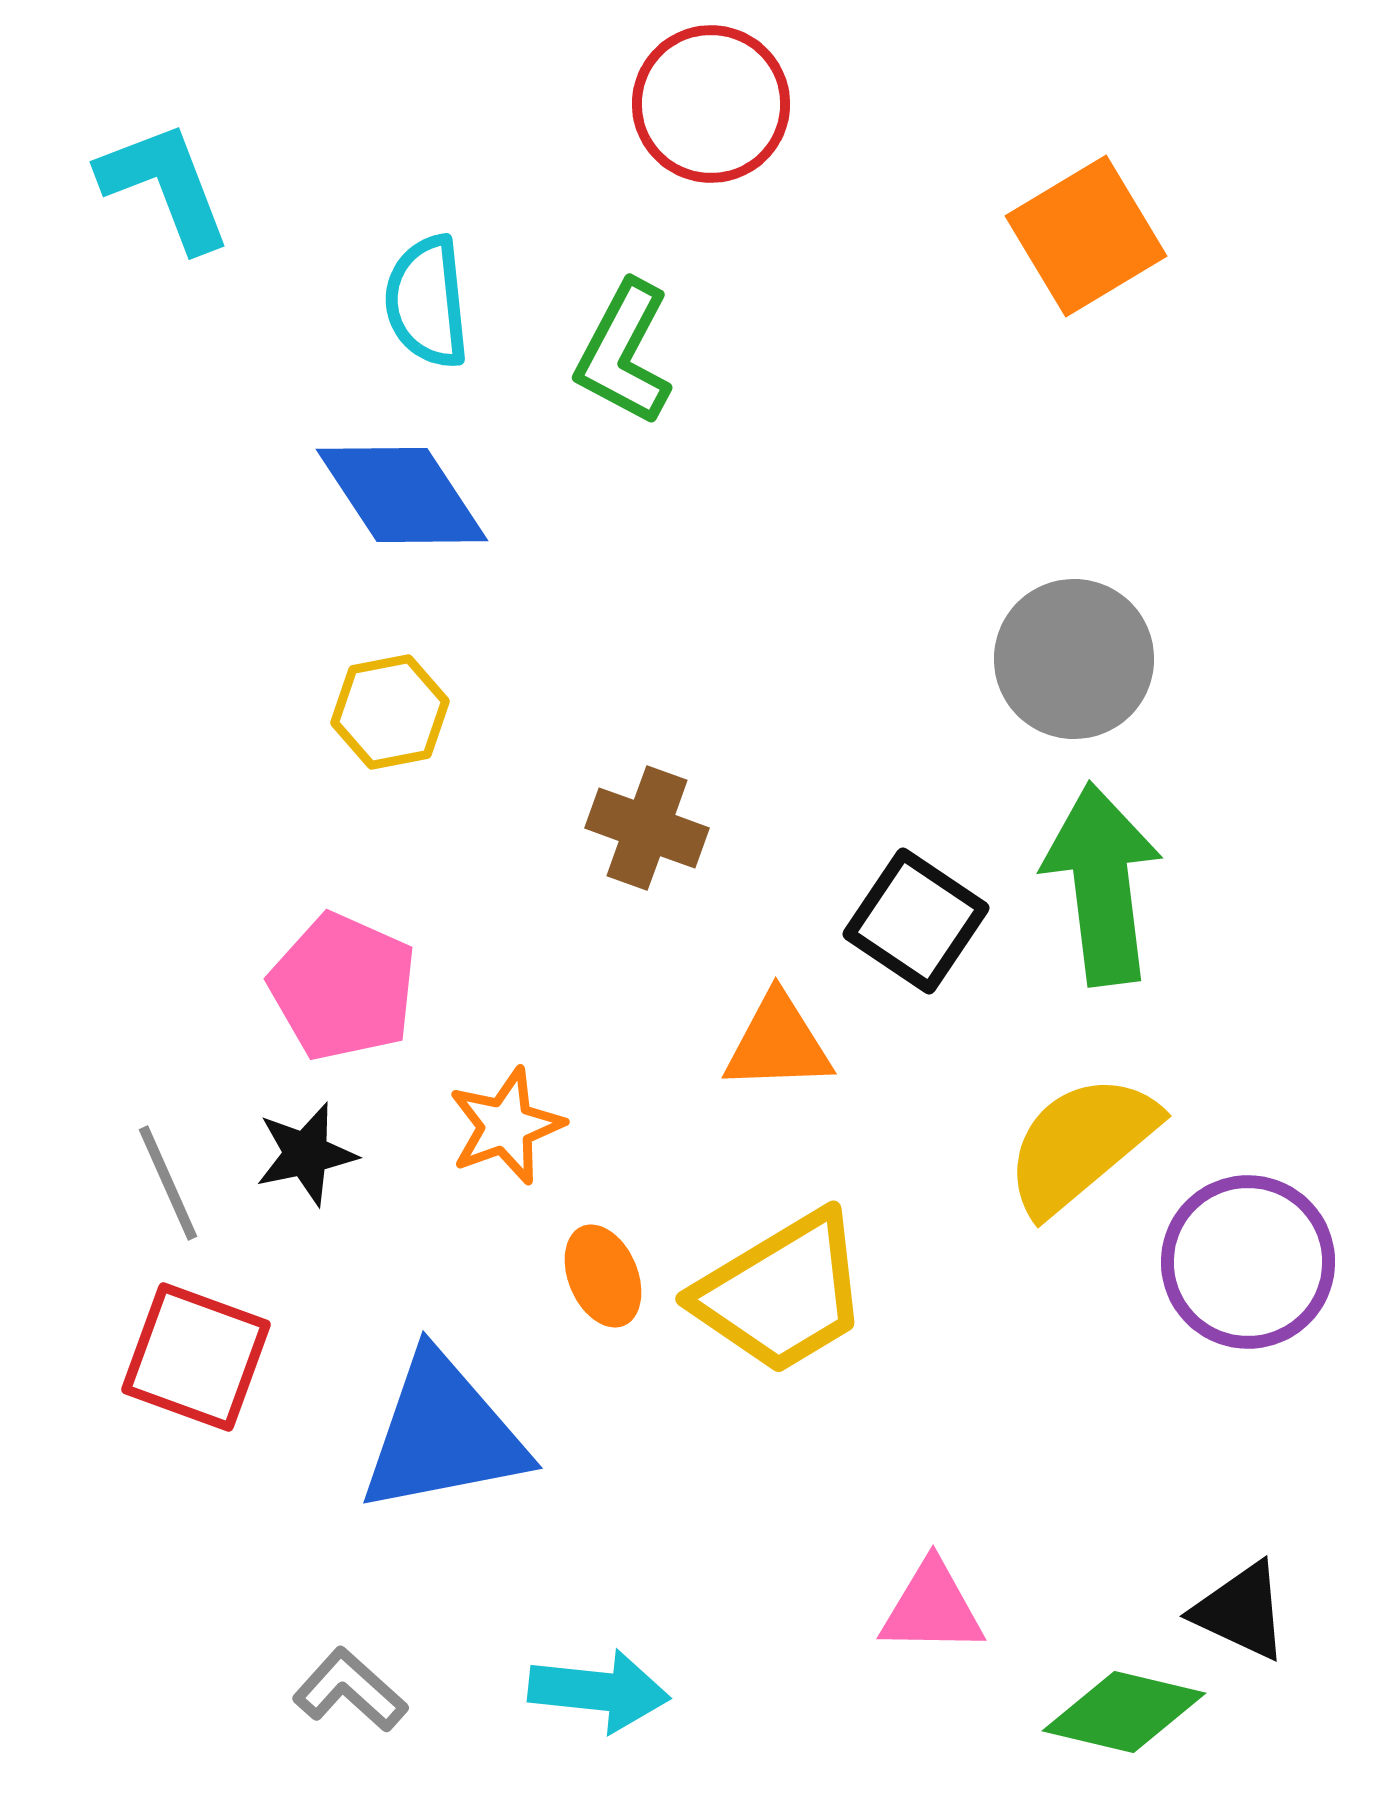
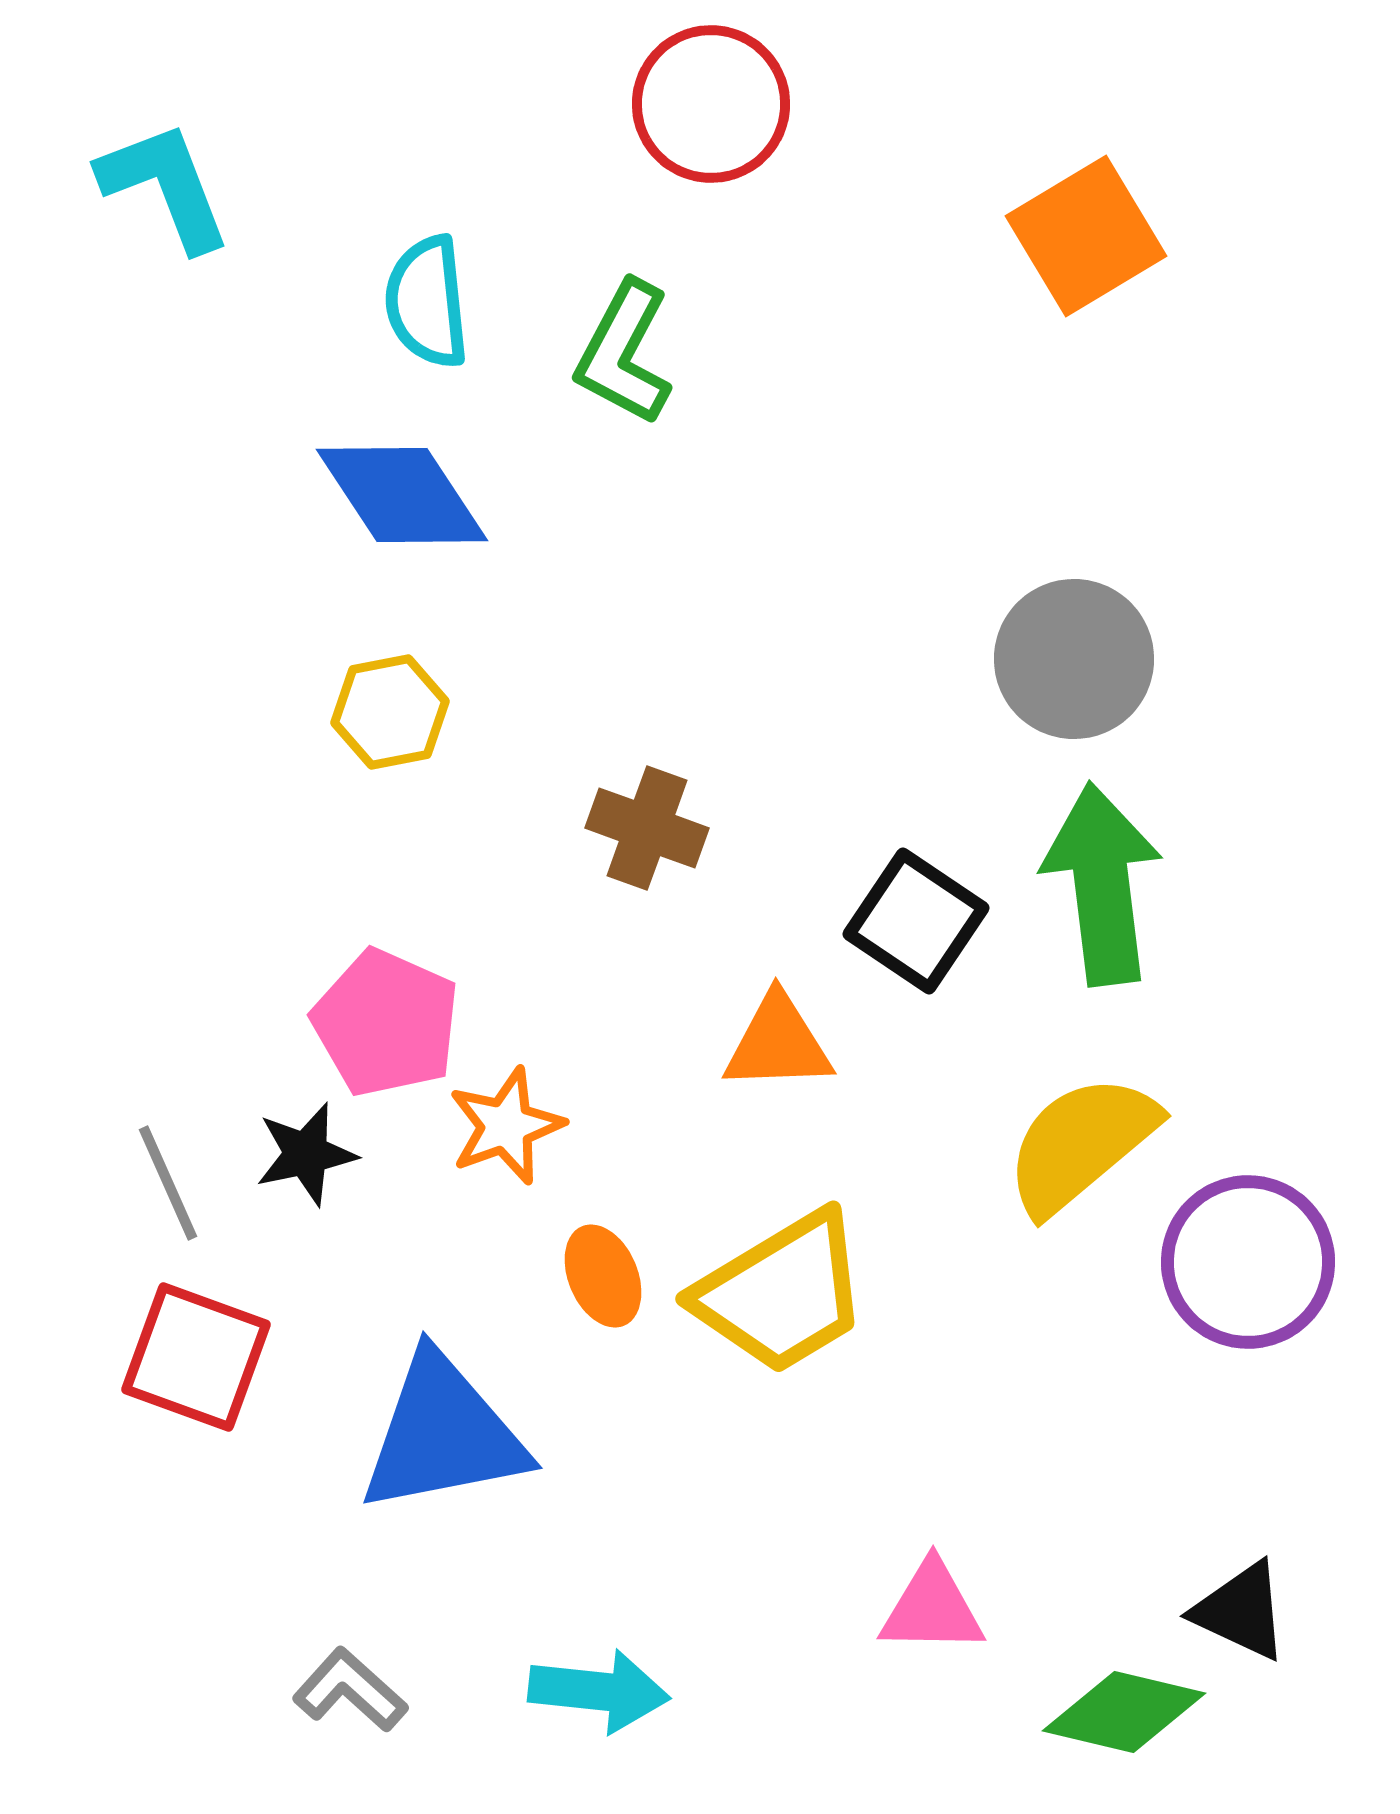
pink pentagon: moved 43 px right, 36 px down
